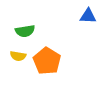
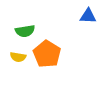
yellow semicircle: moved 1 px down
orange pentagon: moved 7 px up
